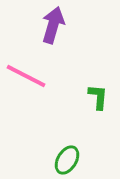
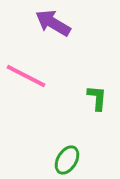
purple arrow: moved 2 px up; rotated 75 degrees counterclockwise
green L-shape: moved 1 px left, 1 px down
